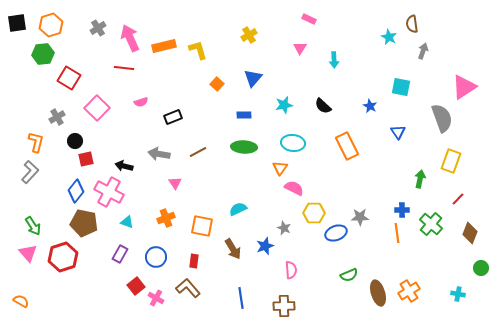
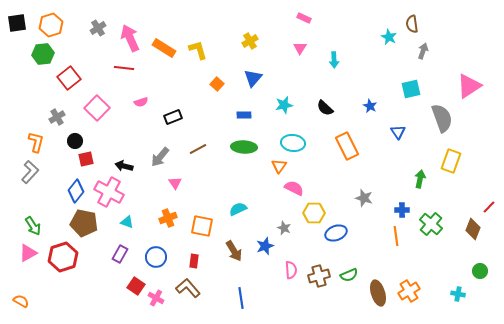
pink rectangle at (309, 19): moved 5 px left, 1 px up
yellow cross at (249, 35): moved 1 px right, 6 px down
orange rectangle at (164, 46): moved 2 px down; rotated 45 degrees clockwise
red square at (69, 78): rotated 20 degrees clockwise
cyan square at (401, 87): moved 10 px right, 2 px down; rotated 24 degrees counterclockwise
pink triangle at (464, 87): moved 5 px right, 1 px up
black semicircle at (323, 106): moved 2 px right, 2 px down
brown line at (198, 152): moved 3 px up
gray arrow at (159, 154): moved 1 px right, 3 px down; rotated 60 degrees counterclockwise
orange triangle at (280, 168): moved 1 px left, 2 px up
red line at (458, 199): moved 31 px right, 8 px down
gray star at (360, 217): moved 4 px right, 19 px up; rotated 18 degrees clockwise
orange cross at (166, 218): moved 2 px right
orange line at (397, 233): moved 1 px left, 3 px down
brown diamond at (470, 233): moved 3 px right, 4 px up
brown arrow at (233, 249): moved 1 px right, 2 px down
pink triangle at (28, 253): rotated 42 degrees clockwise
green circle at (481, 268): moved 1 px left, 3 px down
red square at (136, 286): rotated 18 degrees counterclockwise
brown cross at (284, 306): moved 35 px right, 30 px up; rotated 15 degrees counterclockwise
